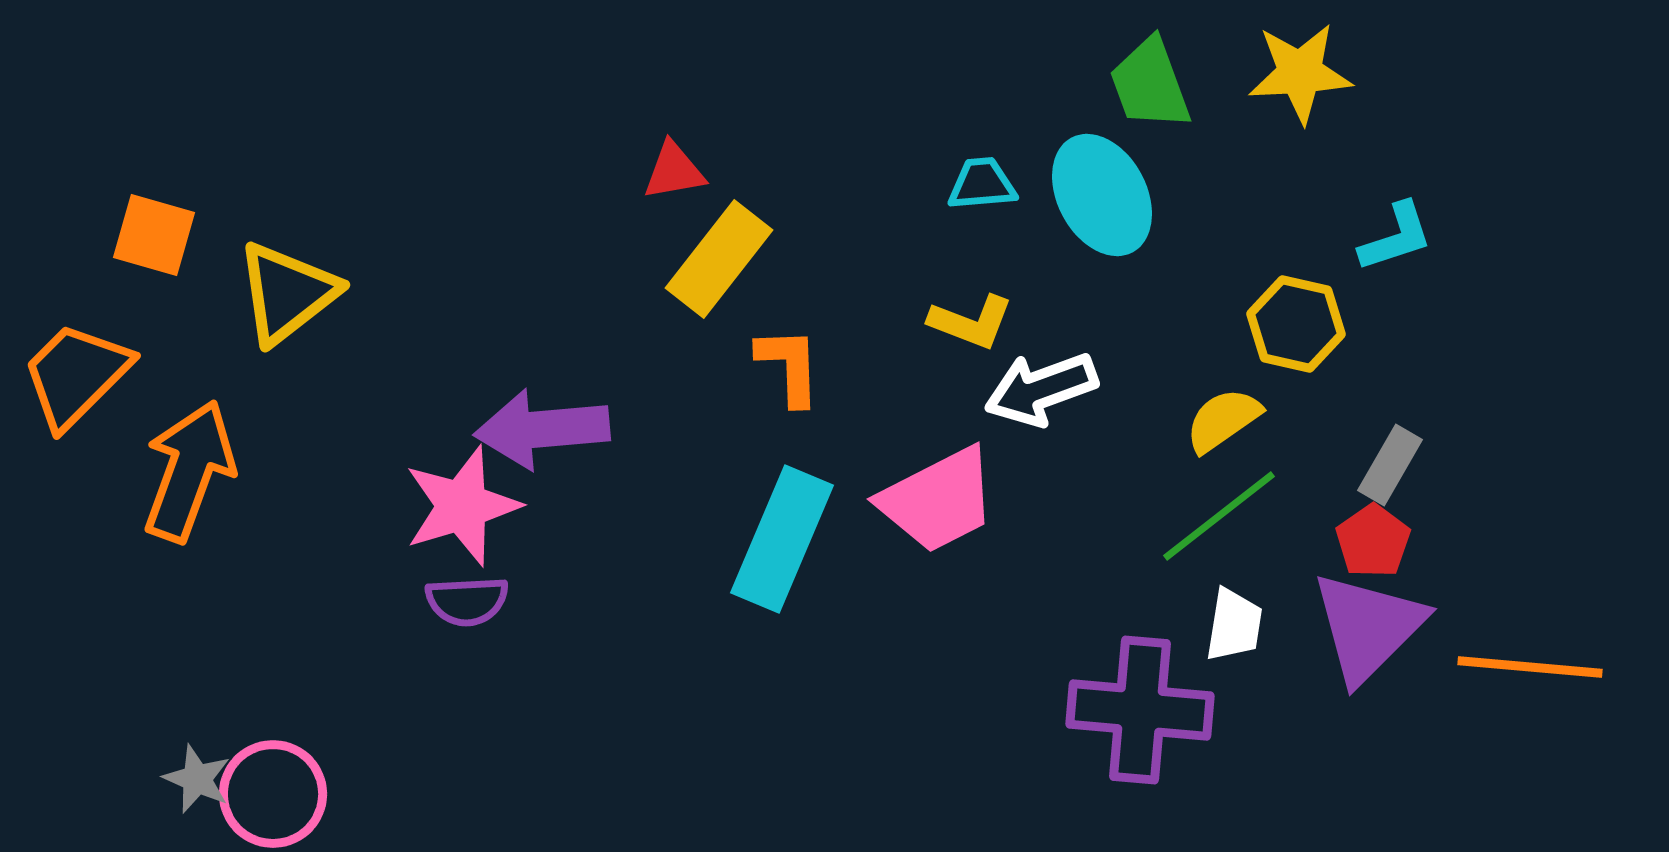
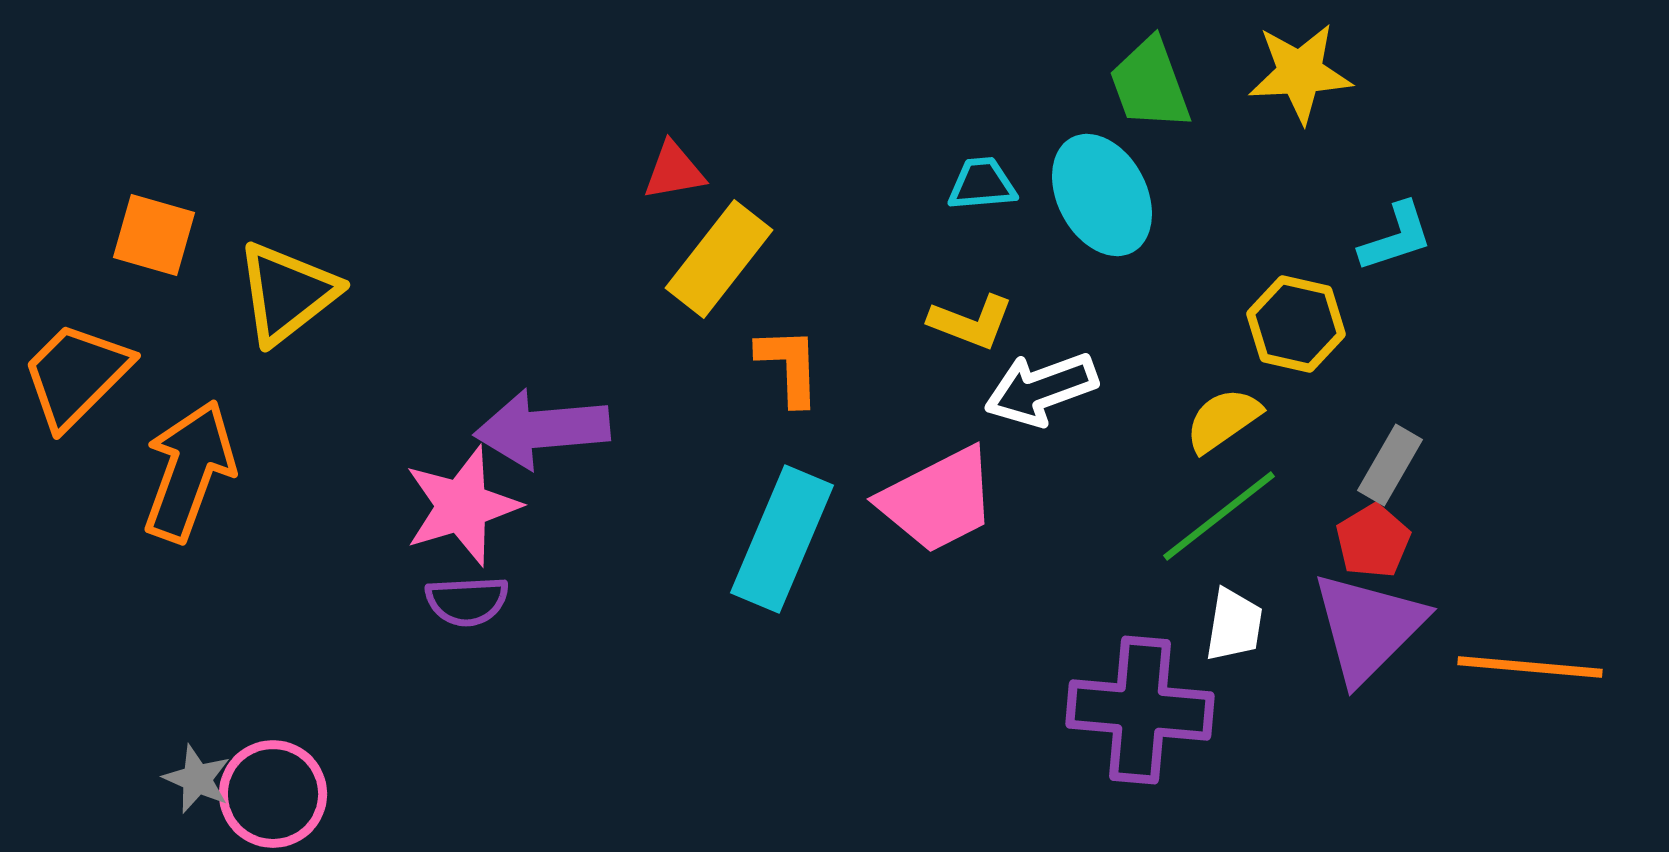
red pentagon: rotated 4 degrees clockwise
